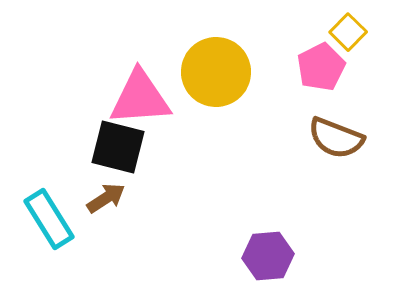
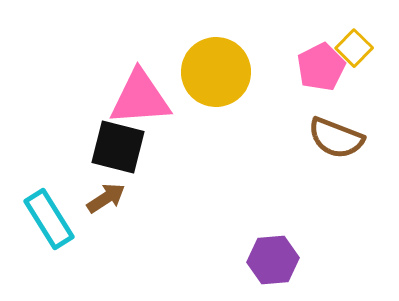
yellow square: moved 6 px right, 16 px down
purple hexagon: moved 5 px right, 4 px down
